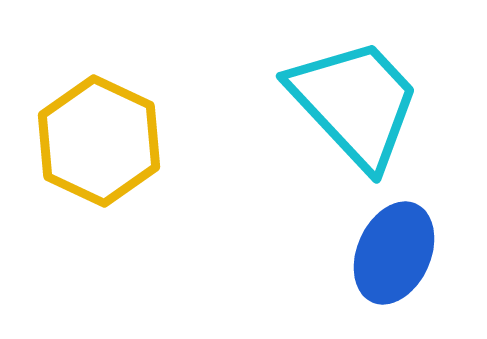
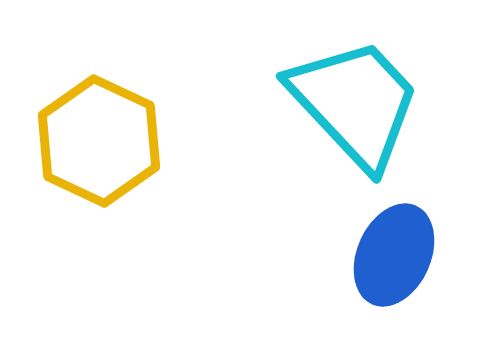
blue ellipse: moved 2 px down
